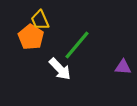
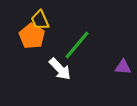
orange pentagon: moved 1 px right, 1 px up
